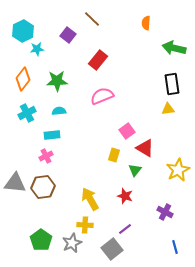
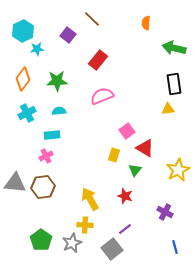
black rectangle: moved 2 px right
